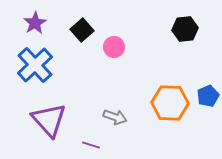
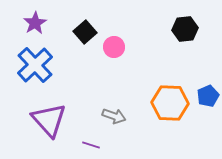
black square: moved 3 px right, 2 px down
gray arrow: moved 1 px left, 1 px up
